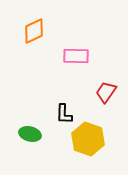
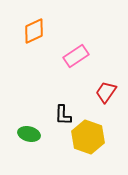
pink rectangle: rotated 35 degrees counterclockwise
black L-shape: moved 1 px left, 1 px down
green ellipse: moved 1 px left
yellow hexagon: moved 2 px up
